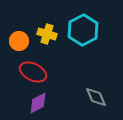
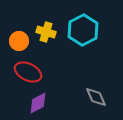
yellow cross: moved 1 px left, 2 px up
red ellipse: moved 5 px left
